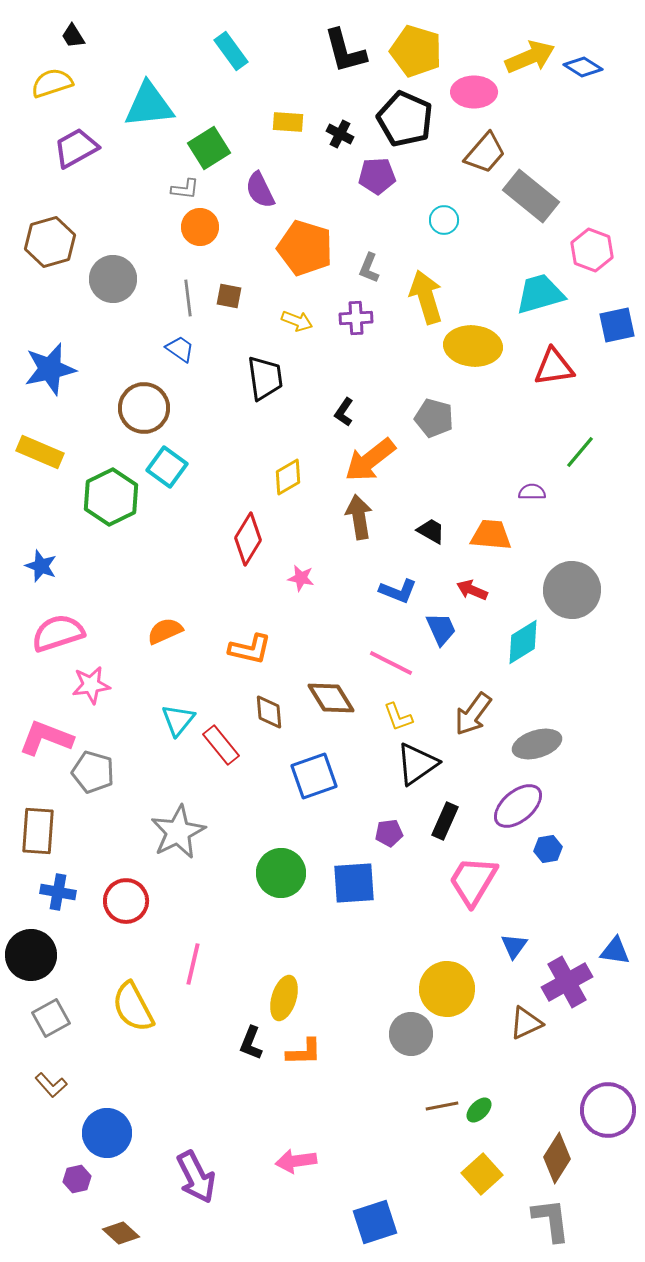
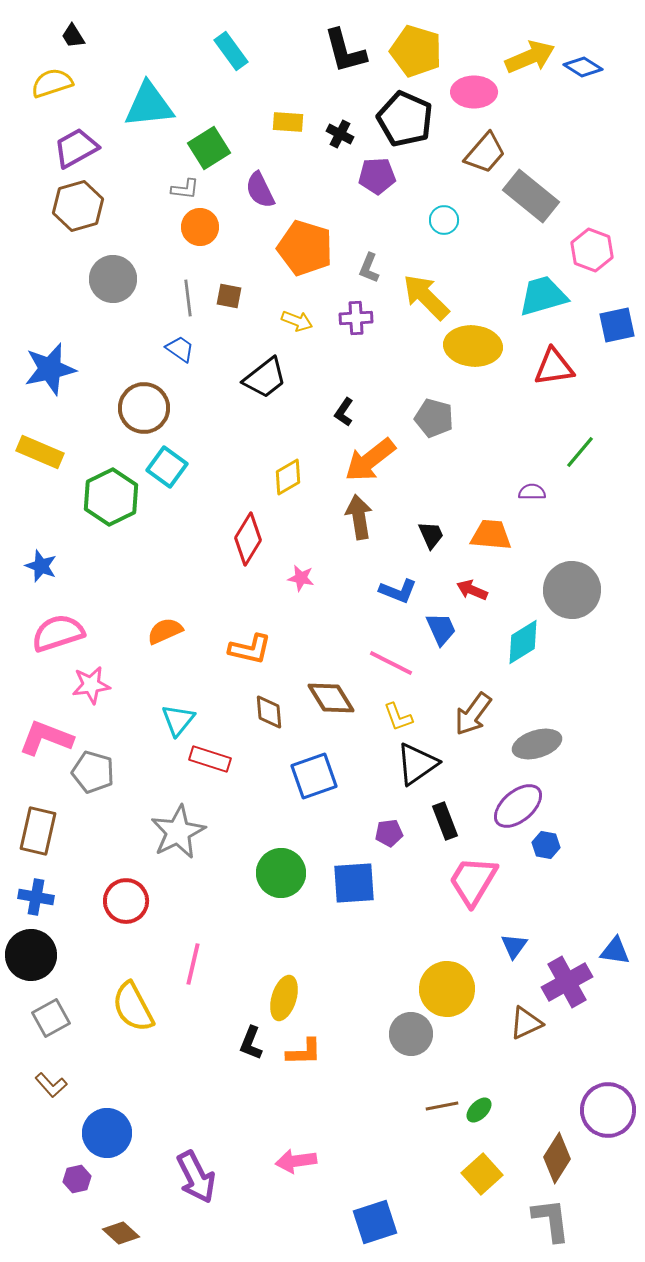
brown hexagon at (50, 242): moved 28 px right, 36 px up
cyan trapezoid at (540, 294): moved 3 px right, 2 px down
yellow arrow at (426, 297): rotated 28 degrees counterclockwise
black trapezoid at (265, 378): rotated 60 degrees clockwise
black trapezoid at (431, 531): moved 4 px down; rotated 36 degrees clockwise
red rectangle at (221, 745): moved 11 px left, 14 px down; rotated 33 degrees counterclockwise
black rectangle at (445, 821): rotated 45 degrees counterclockwise
brown rectangle at (38, 831): rotated 9 degrees clockwise
blue hexagon at (548, 849): moved 2 px left, 4 px up; rotated 20 degrees clockwise
blue cross at (58, 892): moved 22 px left, 5 px down
